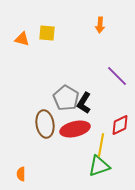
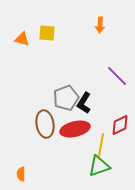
gray pentagon: rotated 20 degrees clockwise
